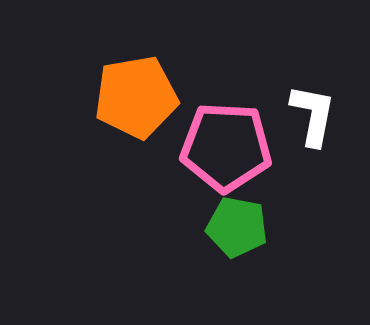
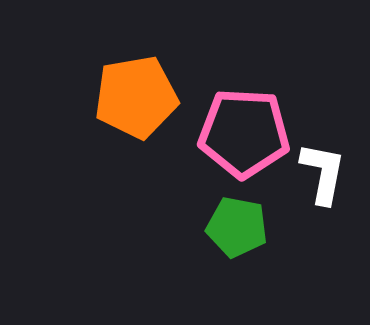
white L-shape: moved 10 px right, 58 px down
pink pentagon: moved 18 px right, 14 px up
